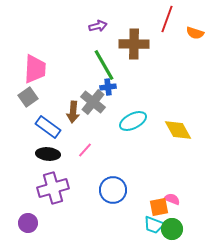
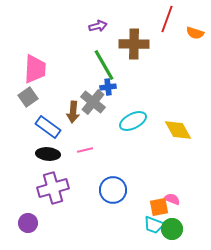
pink line: rotated 35 degrees clockwise
